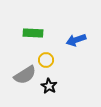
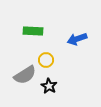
green rectangle: moved 2 px up
blue arrow: moved 1 px right, 1 px up
